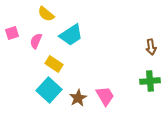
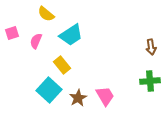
yellow rectangle: moved 8 px right, 1 px down; rotated 18 degrees clockwise
